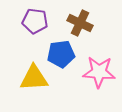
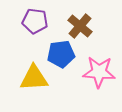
brown cross: moved 3 px down; rotated 15 degrees clockwise
